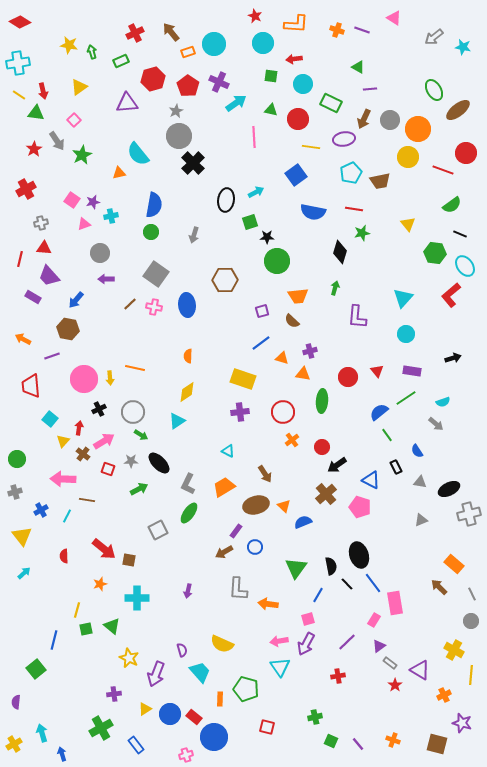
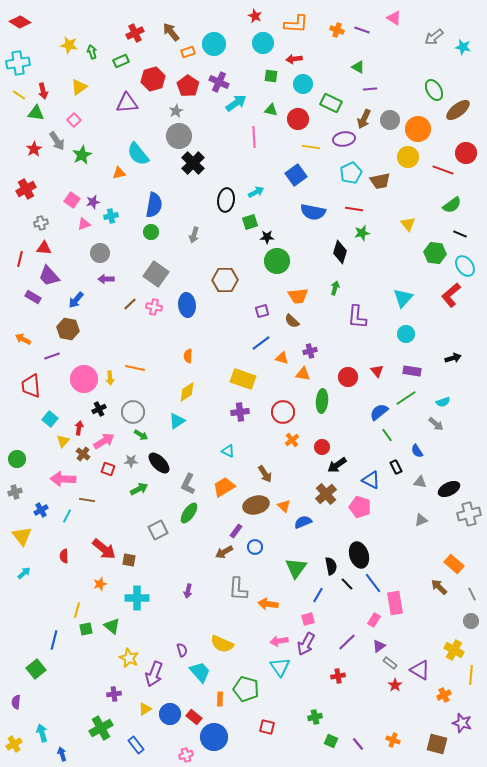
purple arrow at (156, 674): moved 2 px left
